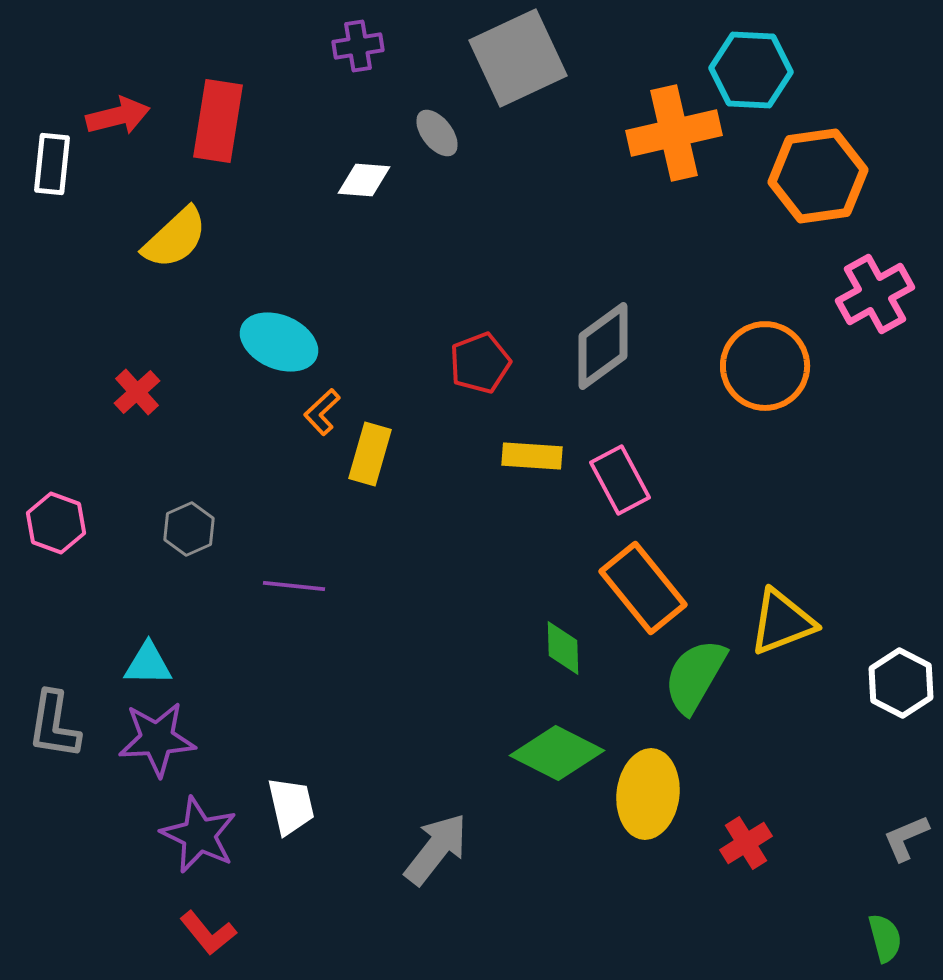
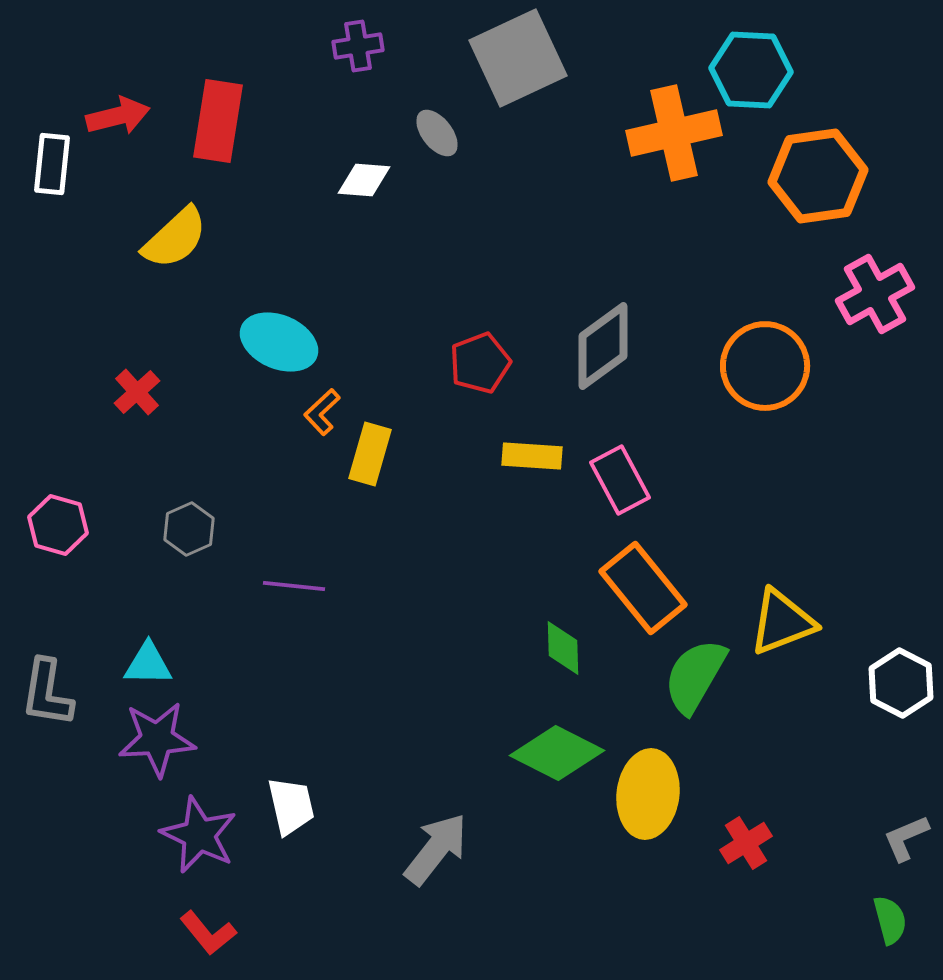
pink hexagon at (56, 523): moved 2 px right, 2 px down; rotated 4 degrees counterclockwise
gray L-shape at (54, 725): moved 7 px left, 32 px up
green semicircle at (885, 938): moved 5 px right, 18 px up
